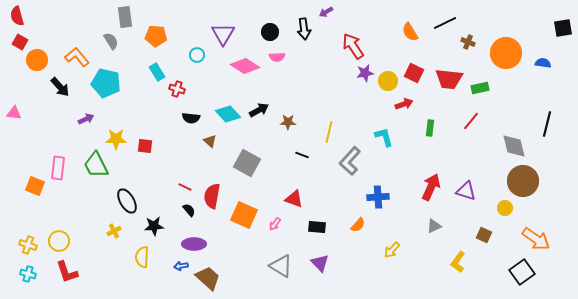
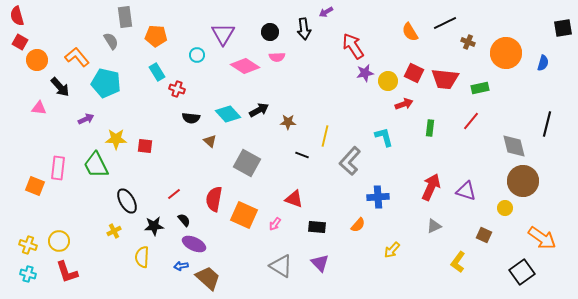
blue semicircle at (543, 63): rotated 98 degrees clockwise
red trapezoid at (449, 79): moved 4 px left
pink triangle at (14, 113): moved 25 px right, 5 px up
yellow line at (329, 132): moved 4 px left, 4 px down
red line at (185, 187): moved 11 px left, 7 px down; rotated 64 degrees counterclockwise
red semicircle at (212, 196): moved 2 px right, 3 px down
black semicircle at (189, 210): moved 5 px left, 10 px down
orange arrow at (536, 239): moved 6 px right, 1 px up
purple ellipse at (194, 244): rotated 25 degrees clockwise
